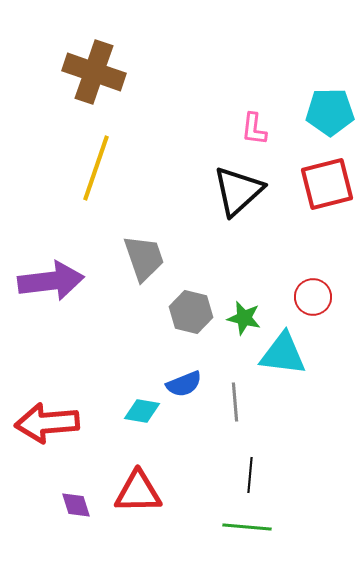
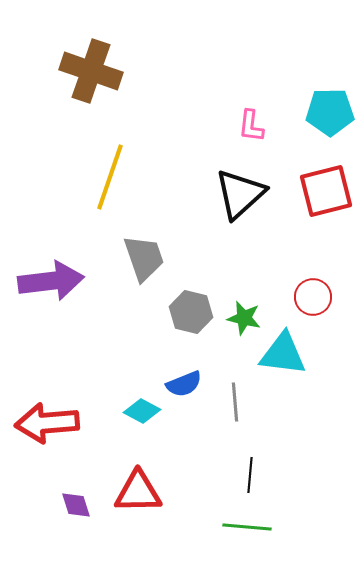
brown cross: moved 3 px left, 1 px up
pink L-shape: moved 3 px left, 3 px up
yellow line: moved 14 px right, 9 px down
red square: moved 1 px left, 7 px down
black triangle: moved 2 px right, 3 px down
cyan diamond: rotated 18 degrees clockwise
